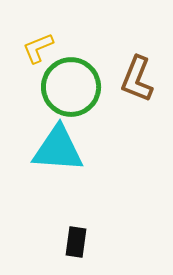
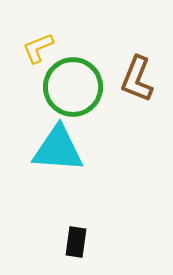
green circle: moved 2 px right
